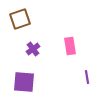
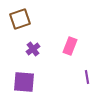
pink rectangle: rotated 30 degrees clockwise
